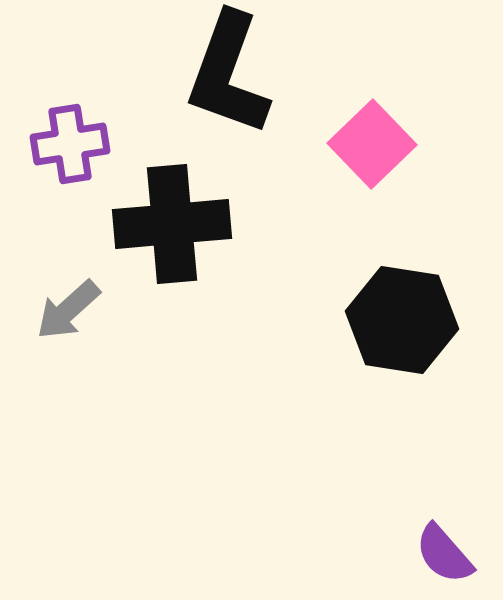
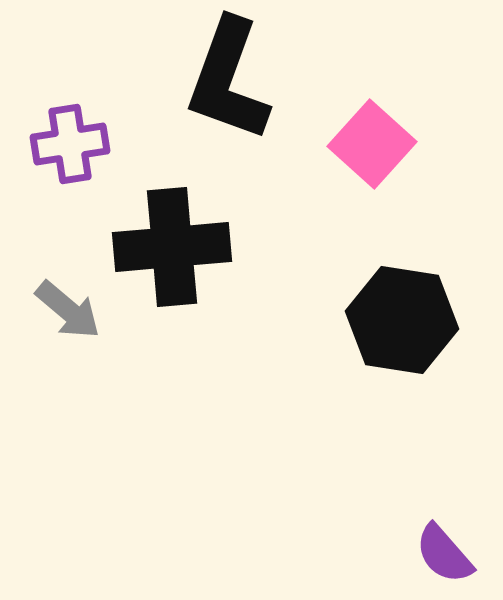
black L-shape: moved 6 px down
pink square: rotated 4 degrees counterclockwise
black cross: moved 23 px down
gray arrow: rotated 98 degrees counterclockwise
